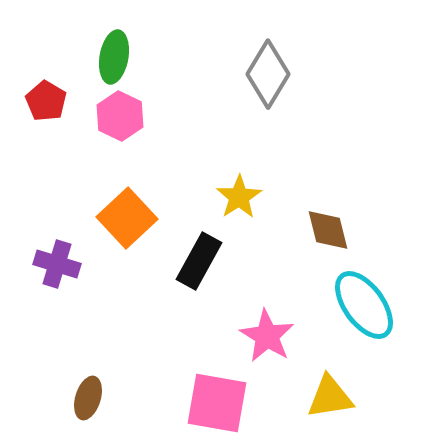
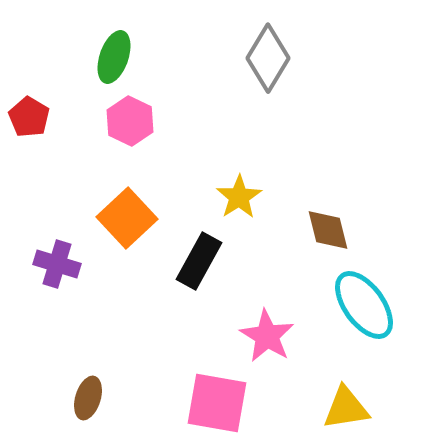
green ellipse: rotated 9 degrees clockwise
gray diamond: moved 16 px up
red pentagon: moved 17 px left, 16 px down
pink hexagon: moved 10 px right, 5 px down
yellow triangle: moved 16 px right, 11 px down
